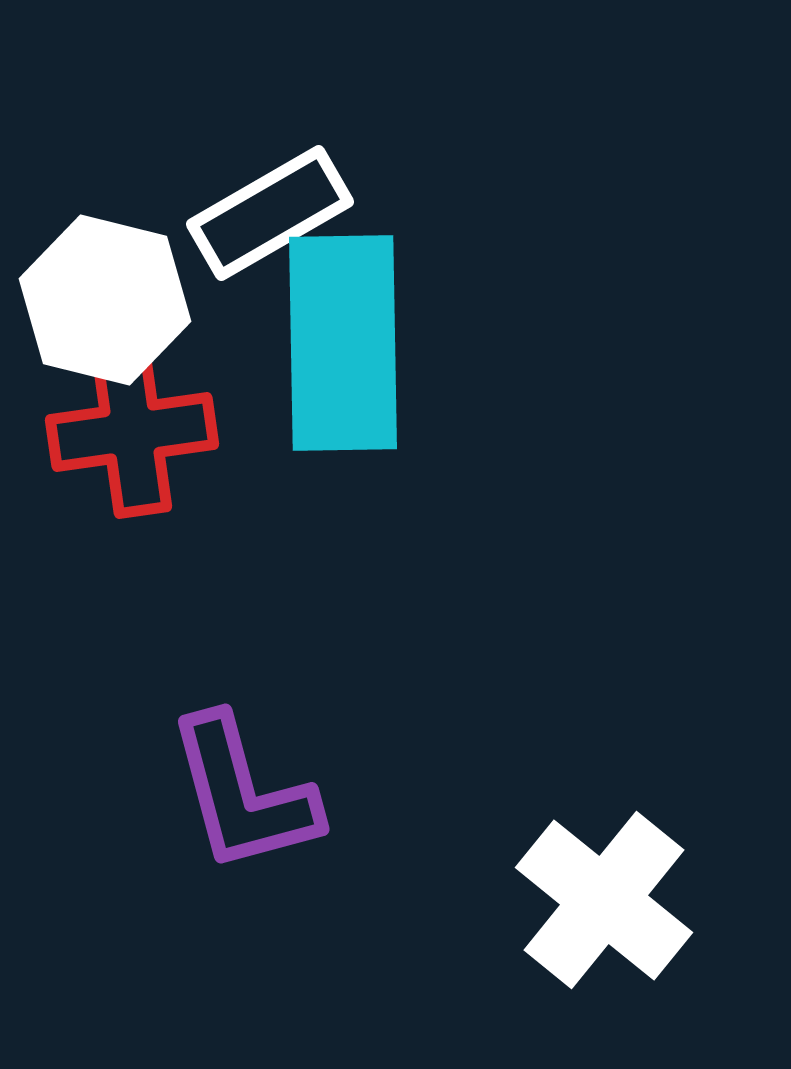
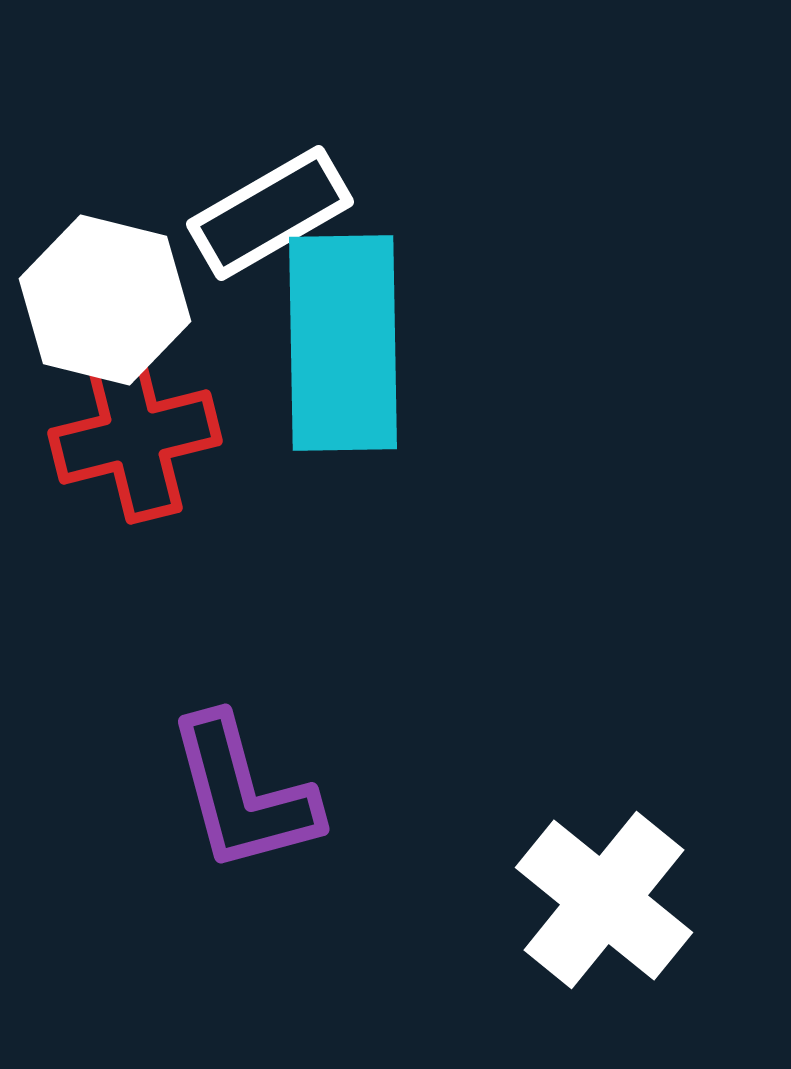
red cross: moved 3 px right, 5 px down; rotated 6 degrees counterclockwise
